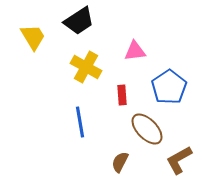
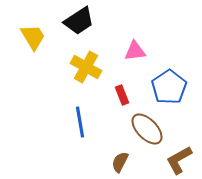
red rectangle: rotated 18 degrees counterclockwise
